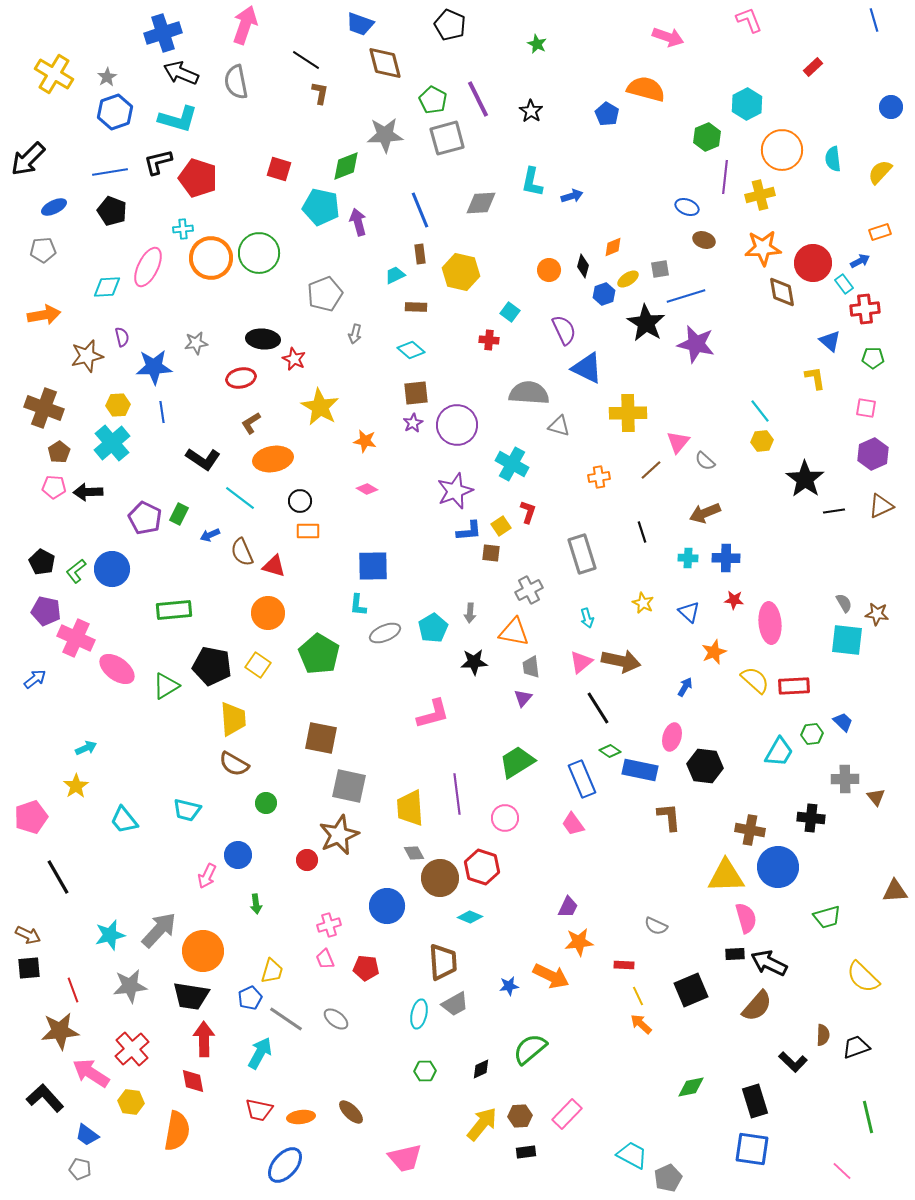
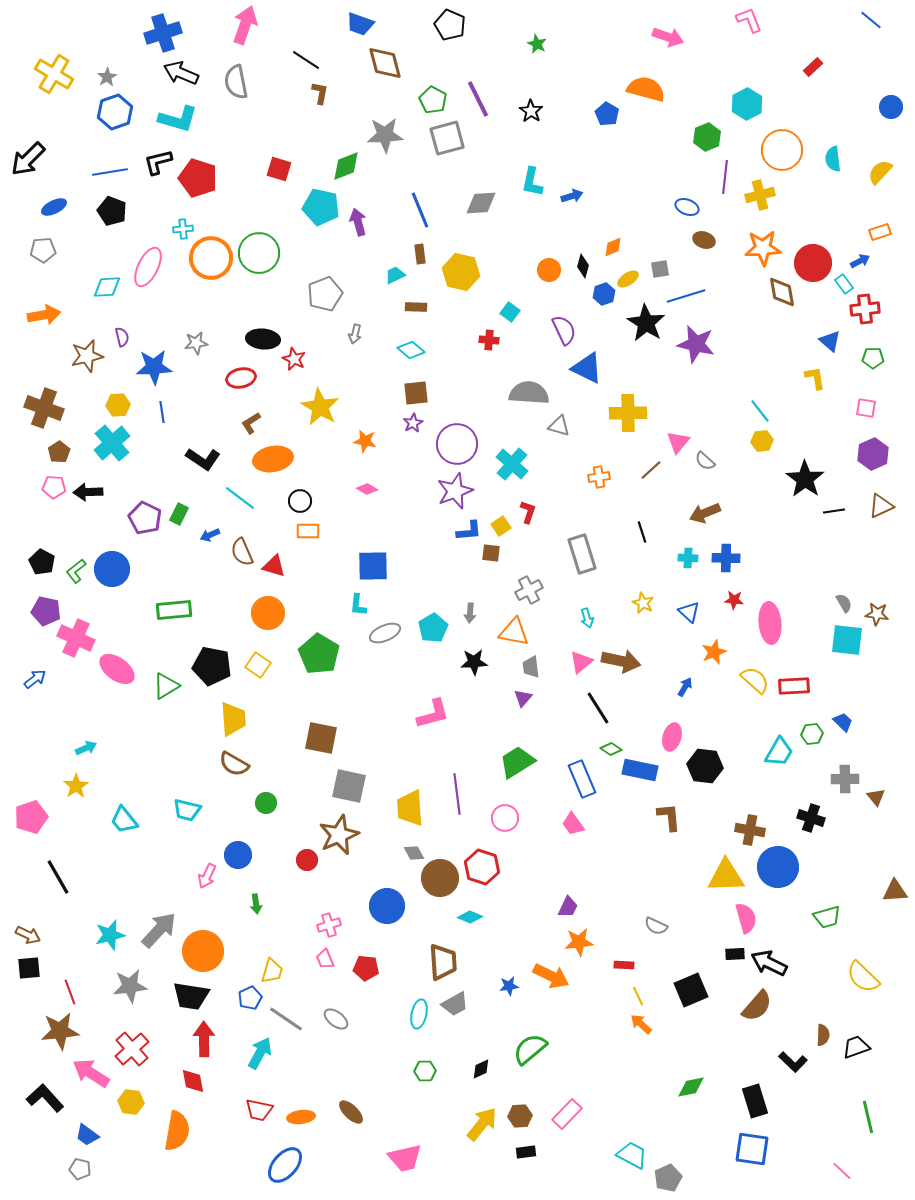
blue line at (874, 20): moved 3 px left; rotated 35 degrees counterclockwise
purple circle at (457, 425): moved 19 px down
cyan cross at (512, 464): rotated 12 degrees clockwise
green diamond at (610, 751): moved 1 px right, 2 px up
black cross at (811, 818): rotated 12 degrees clockwise
red line at (73, 990): moved 3 px left, 2 px down
